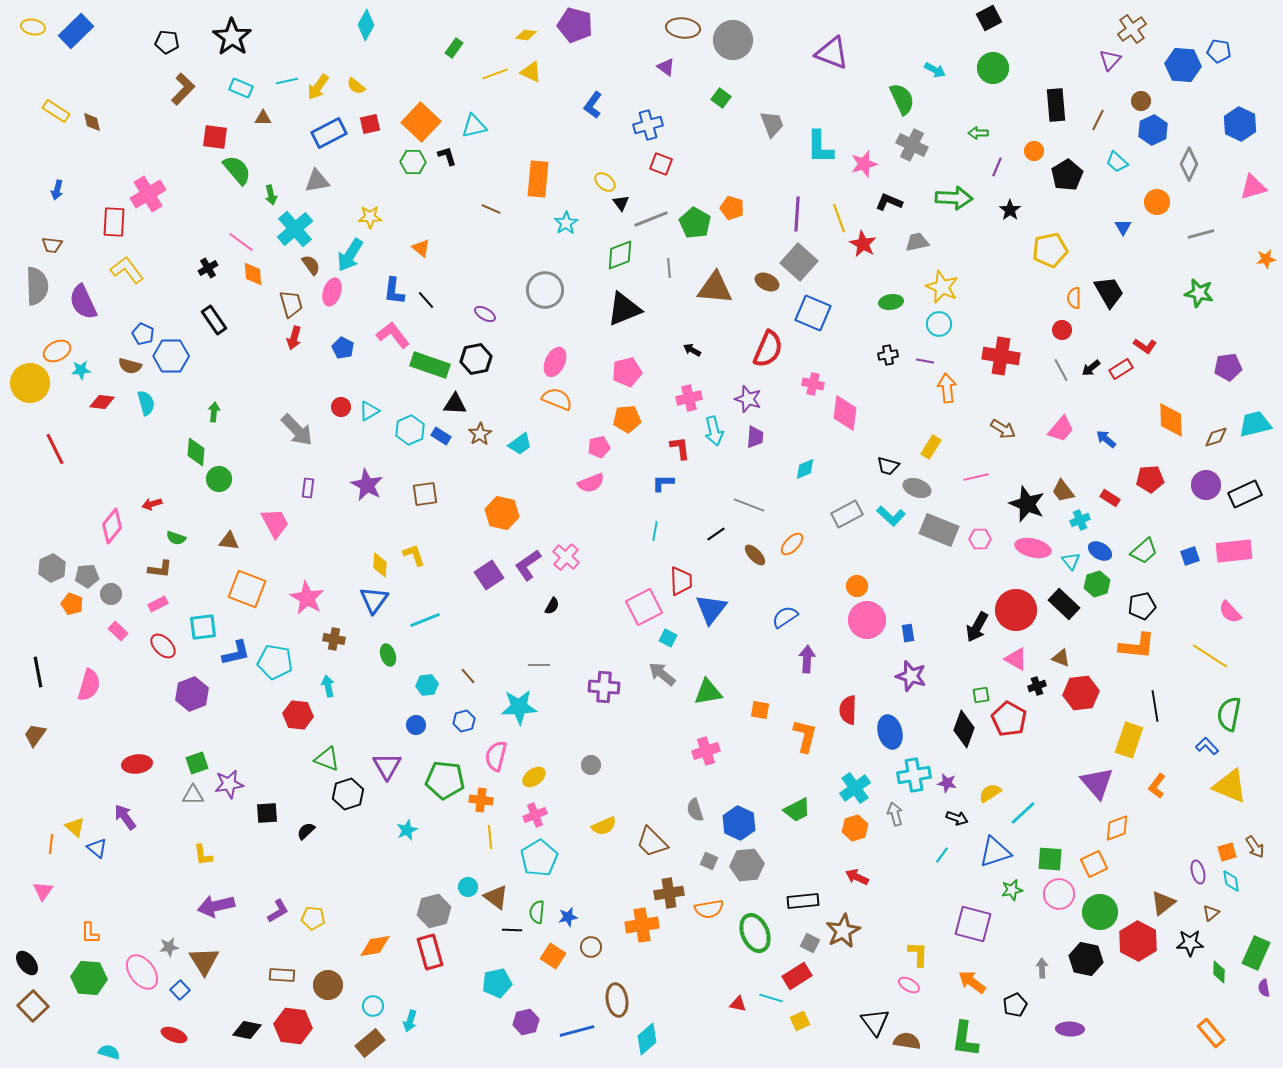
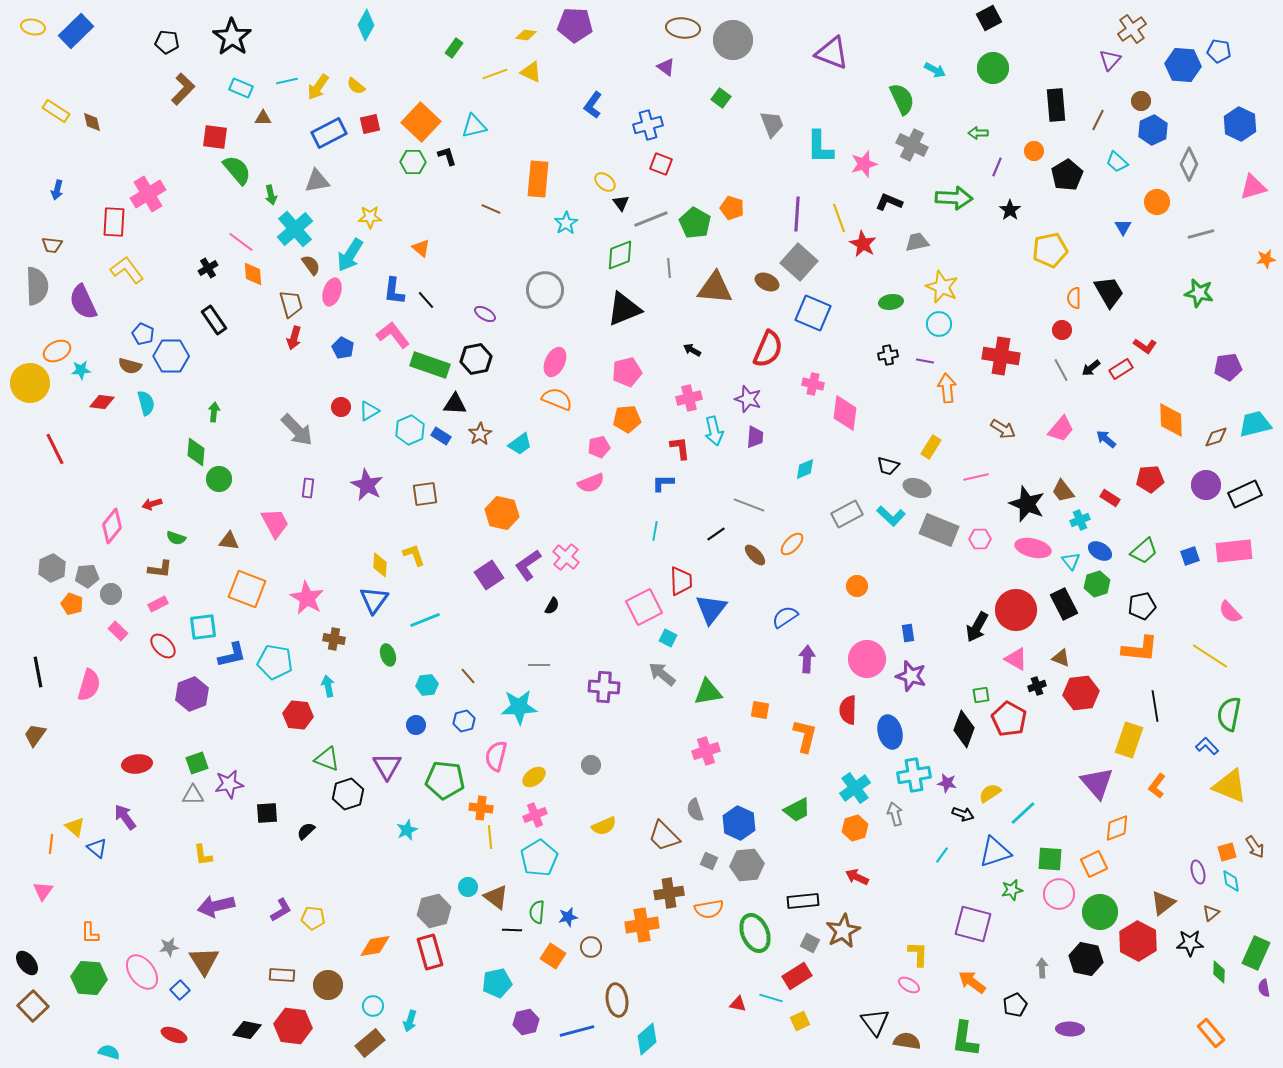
purple pentagon at (575, 25): rotated 12 degrees counterclockwise
black rectangle at (1064, 604): rotated 20 degrees clockwise
pink circle at (867, 620): moved 39 px down
orange L-shape at (1137, 646): moved 3 px right, 3 px down
blue L-shape at (236, 653): moved 4 px left, 2 px down
orange cross at (481, 800): moved 8 px down
black arrow at (957, 818): moved 6 px right, 4 px up
brown trapezoid at (652, 842): moved 12 px right, 6 px up
purple L-shape at (278, 911): moved 3 px right, 1 px up
